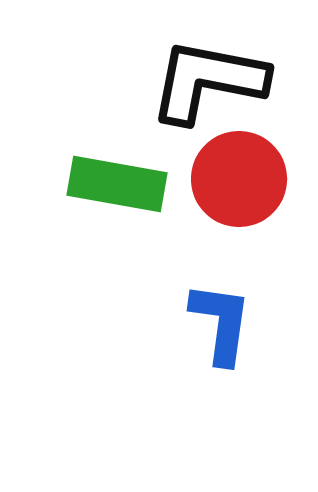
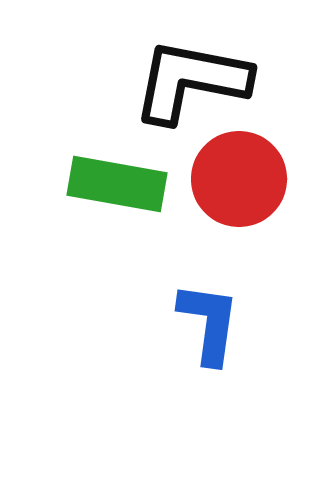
black L-shape: moved 17 px left
blue L-shape: moved 12 px left
